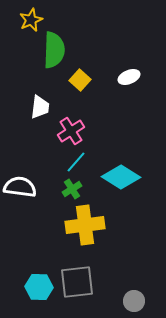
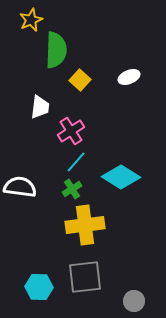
green semicircle: moved 2 px right
gray square: moved 8 px right, 5 px up
